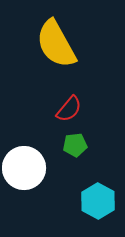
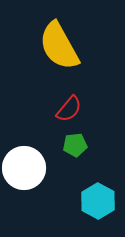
yellow semicircle: moved 3 px right, 2 px down
